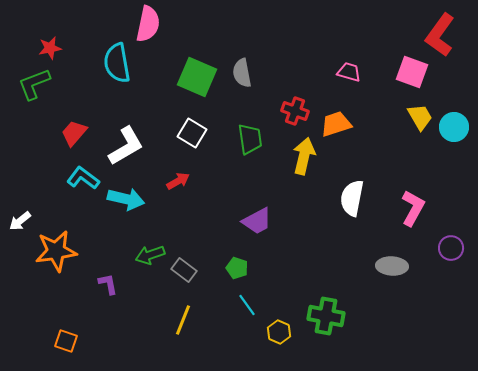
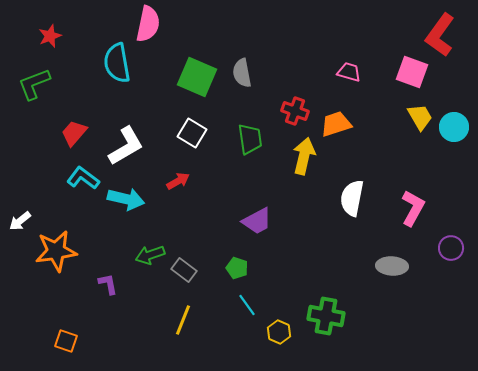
red star: moved 12 px up; rotated 10 degrees counterclockwise
